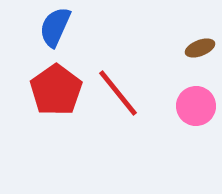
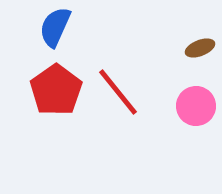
red line: moved 1 px up
